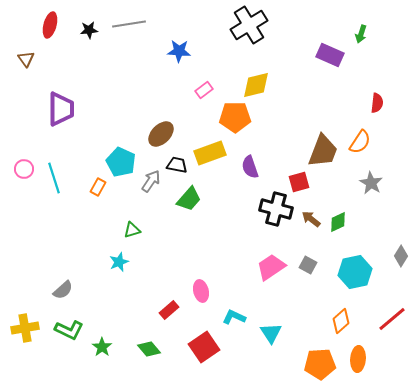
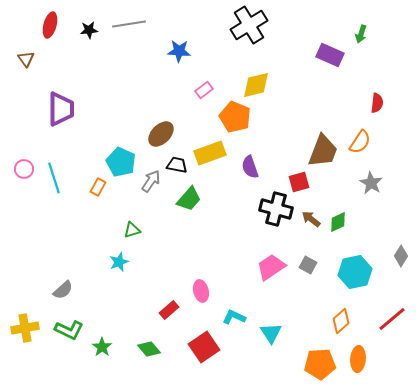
orange pentagon at (235, 117): rotated 24 degrees clockwise
